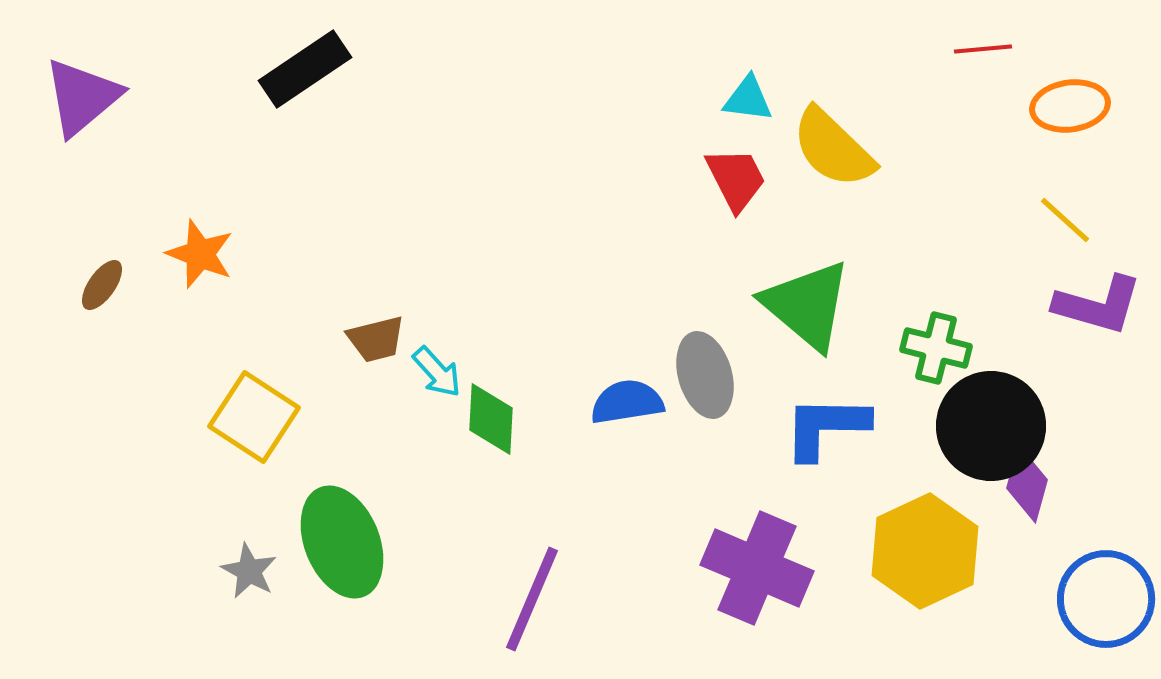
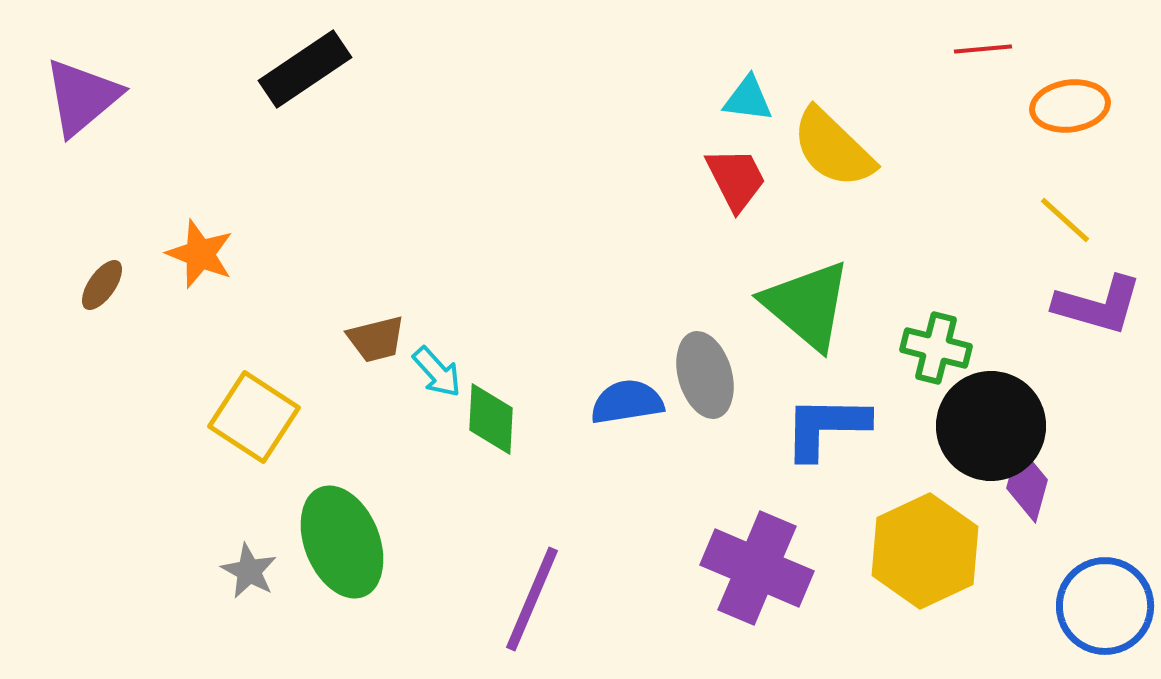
blue circle: moved 1 px left, 7 px down
